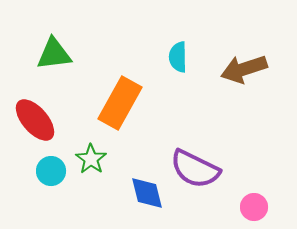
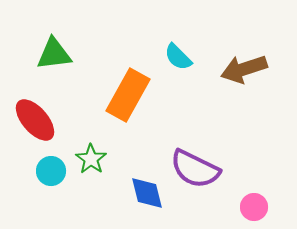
cyan semicircle: rotated 44 degrees counterclockwise
orange rectangle: moved 8 px right, 8 px up
